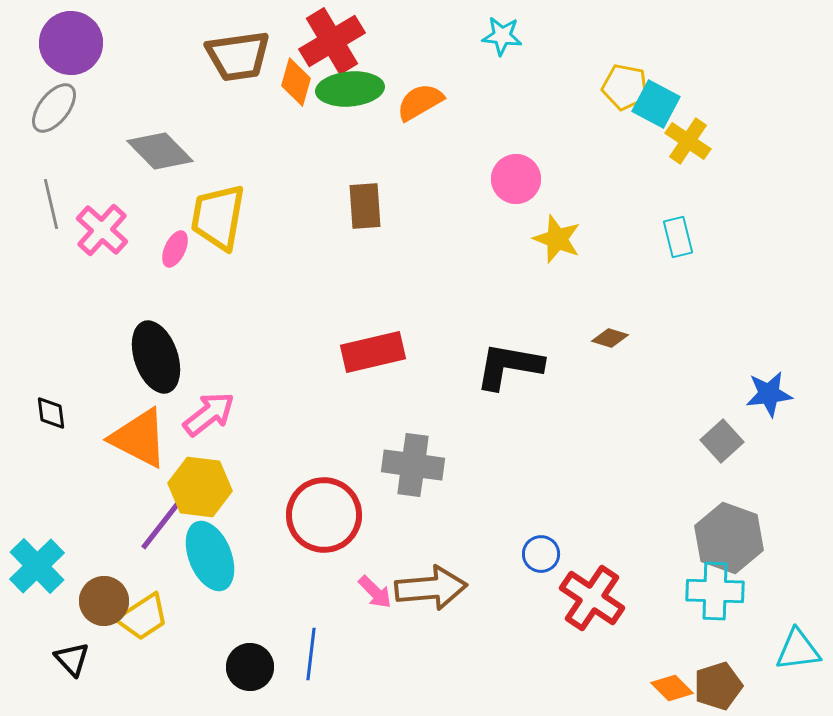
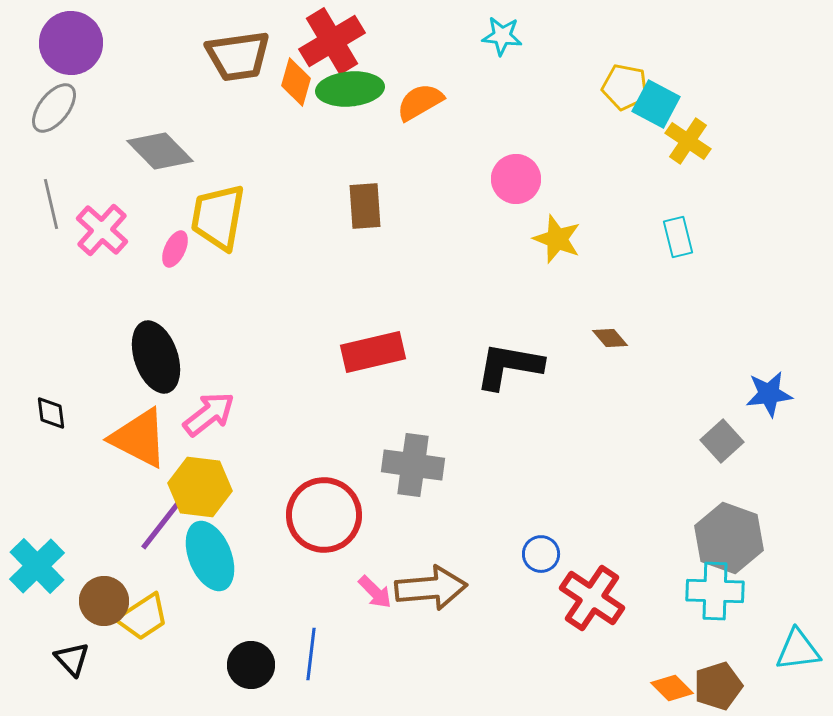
brown diamond at (610, 338): rotated 33 degrees clockwise
black circle at (250, 667): moved 1 px right, 2 px up
